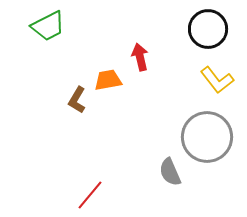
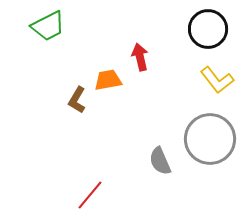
gray circle: moved 3 px right, 2 px down
gray semicircle: moved 10 px left, 11 px up
